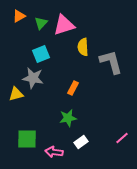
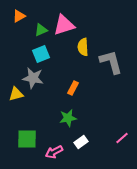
green triangle: moved 7 px down; rotated 24 degrees clockwise
pink arrow: rotated 36 degrees counterclockwise
